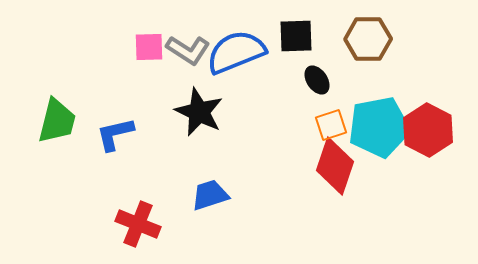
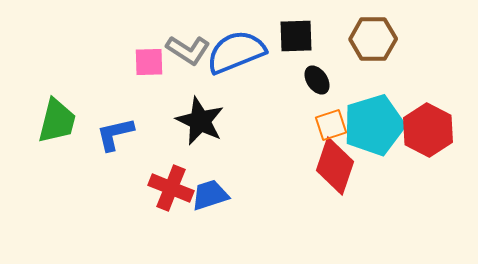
brown hexagon: moved 5 px right
pink square: moved 15 px down
black star: moved 1 px right, 9 px down
cyan pentagon: moved 5 px left, 2 px up; rotated 6 degrees counterclockwise
red cross: moved 33 px right, 36 px up
